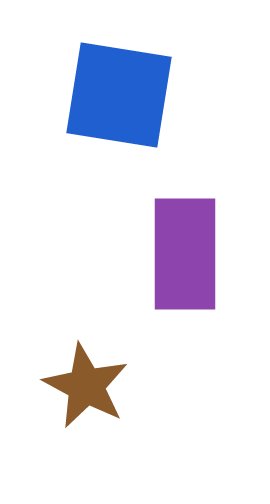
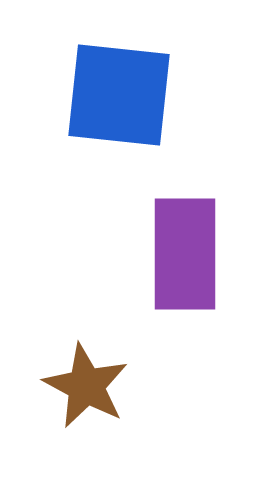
blue square: rotated 3 degrees counterclockwise
